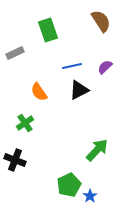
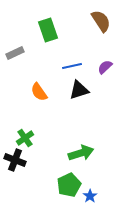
black triangle: rotated 10 degrees clockwise
green cross: moved 15 px down
green arrow: moved 16 px left, 3 px down; rotated 30 degrees clockwise
